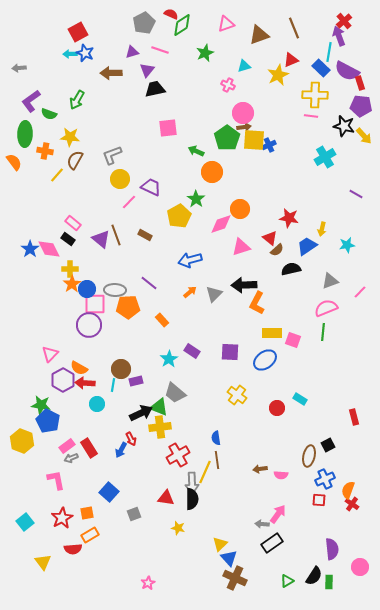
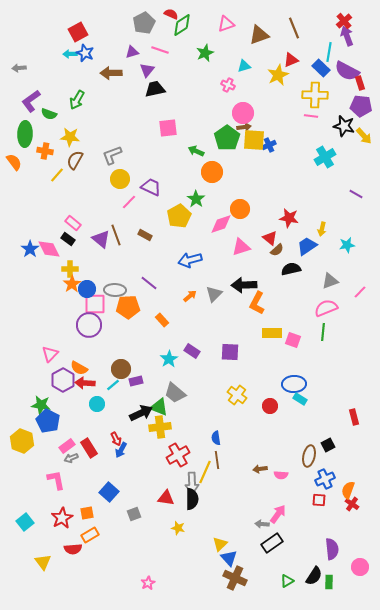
purple arrow at (339, 36): moved 8 px right
orange arrow at (190, 292): moved 4 px down
blue ellipse at (265, 360): moved 29 px right, 24 px down; rotated 35 degrees clockwise
cyan line at (113, 385): rotated 40 degrees clockwise
red circle at (277, 408): moved 7 px left, 2 px up
red arrow at (131, 439): moved 15 px left
